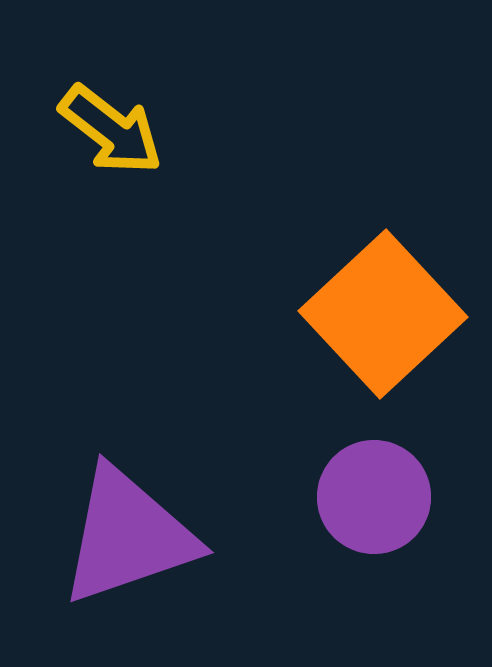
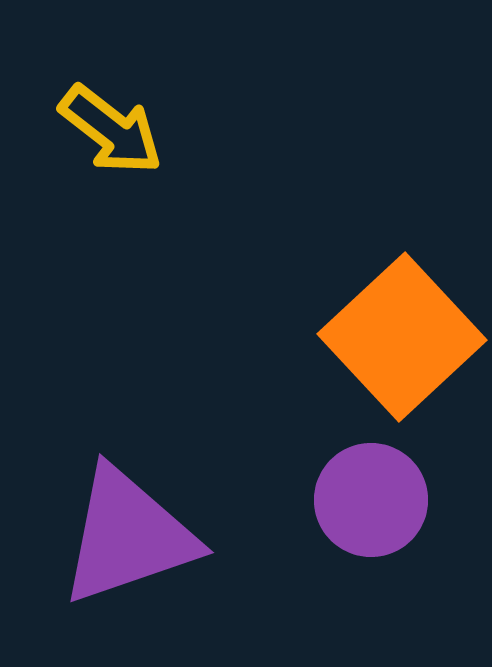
orange square: moved 19 px right, 23 px down
purple circle: moved 3 px left, 3 px down
